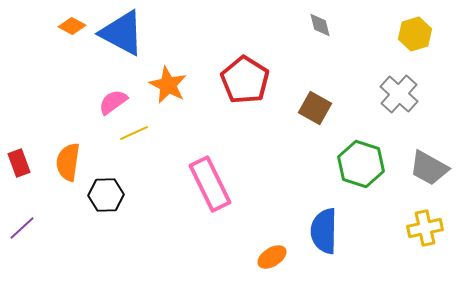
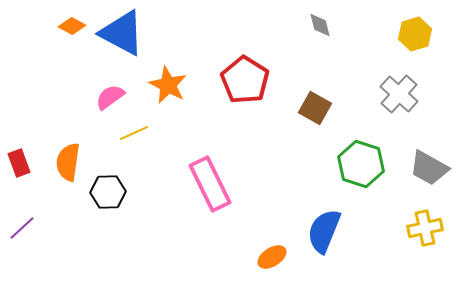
pink semicircle: moved 3 px left, 5 px up
black hexagon: moved 2 px right, 3 px up
blue semicircle: rotated 21 degrees clockwise
